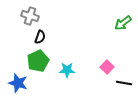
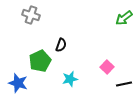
gray cross: moved 1 px right, 1 px up
green arrow: moved 1 px right, 5 px up
black semicircle: moved 21 px right, 8 px down
green pentagon: moved 2 px right
cyan star: moved 3 px right, 9 px down; rotated 14 degrees counterclockwise
black line: moved 1 px down; rotated 21 degrees counterclockwise
